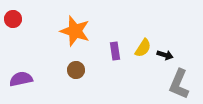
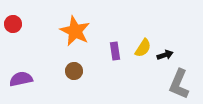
red circle: moved 5 px down
orange star: rotated 8 degrees clockwise
black arrow: rotated 35 degrees counterclockwise
brown circle: moved 2 px left, 1 px down
